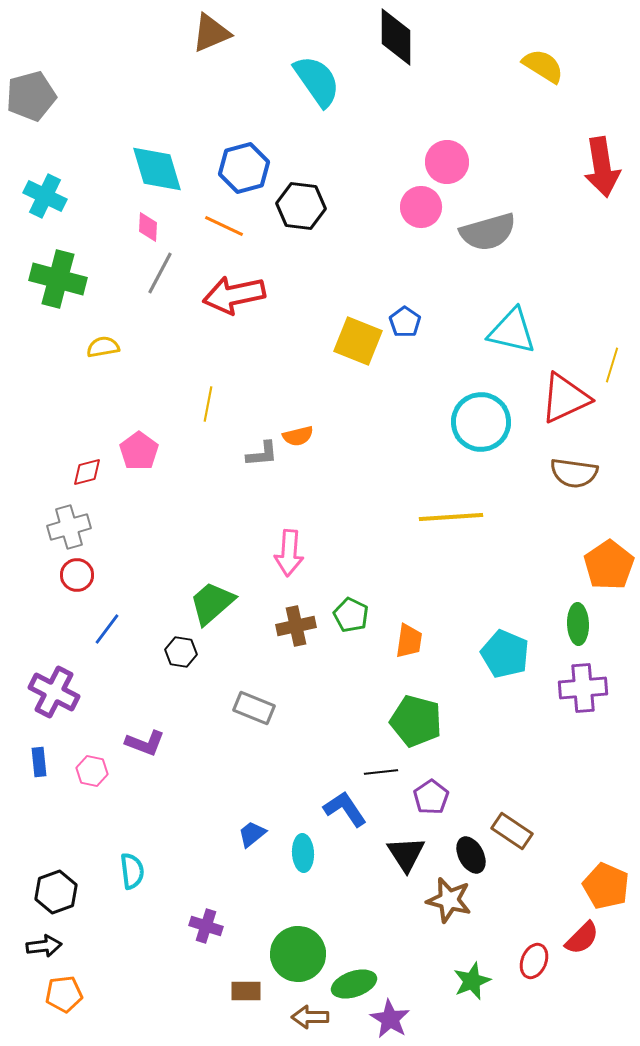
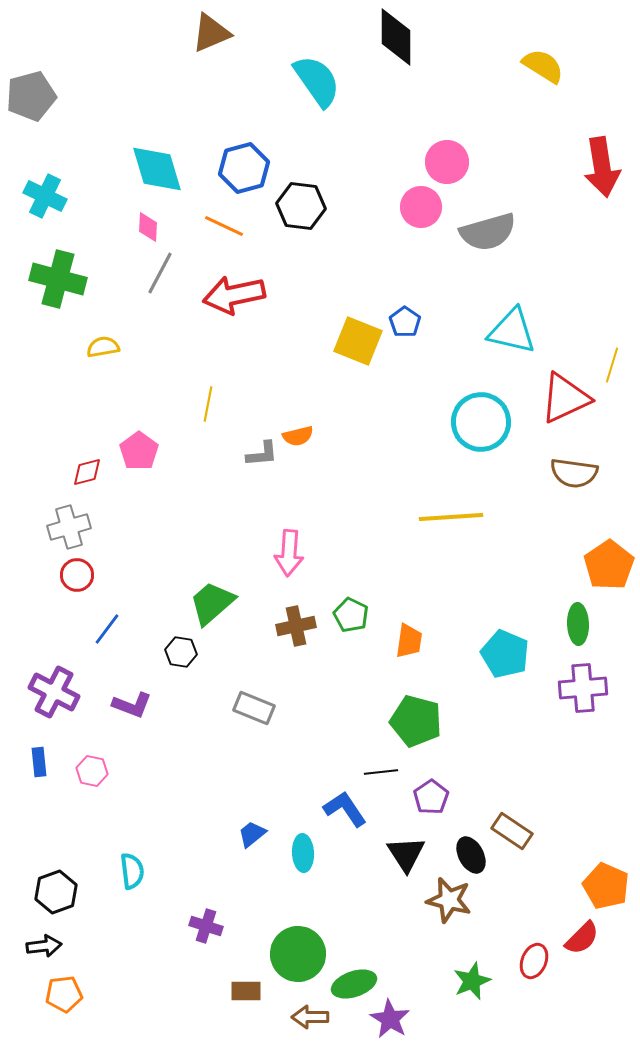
purple L-shape at (145, 743): moved 13 px left, 38 px up
